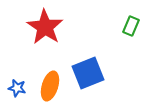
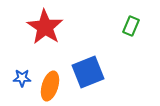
blue square: moved 1 px up
blue star: moved 5 px right, 10 px up; rotated 12 degrees counterclockwise
